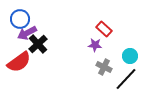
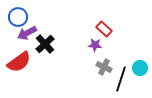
blue circle: moved 2 px left, 2 px up
black cross: moved 7 px right
cyan circle: moved 10 px right, 12 px down
black line: moved 5 px left; rotated 25 degrees counterclockwise
